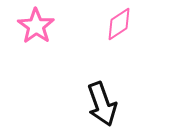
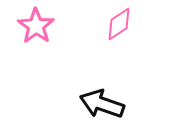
black arrow: rotated 129 degrees clockwise
